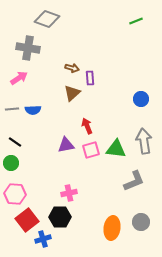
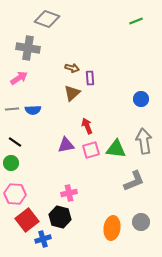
black hexagon: rotated 15 degrees clockwise
